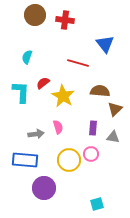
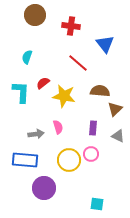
red cross: moved 6 px right, 6 px down
red line: rotated 25 degrees clockwise
yellow star: moved 1 px right; rotated 20 degrees counterclockwise
gray triangle: moved 5 px right, 1 px up; rotated 16 degrees clockwise
cyan square: rotated 24 degrees clockwise
